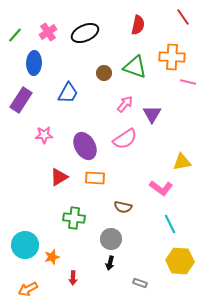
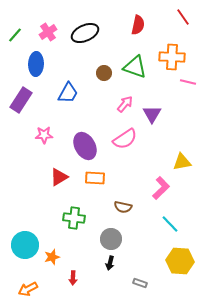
blue ellipse: moved 2 px right, 1 px down
pink L-shape: rotated 80 degrees counterclockwise
cyan line: rotated 18 degrees counterclockwise
